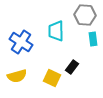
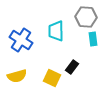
gray hexagon: moved 1 px right, 2 px down
blue cross: moved 2 px up
